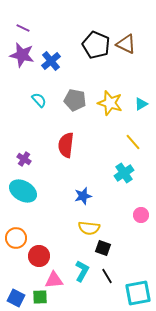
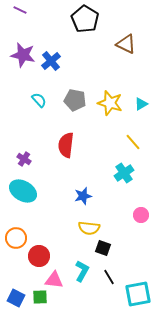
purple line: moved 3 px left, 18 px up
black pentagon: moved 11 px left, 26 px up; rotated 8 degrees clockwise
purple star: moved 1 px right
black line: moved 2 px right, 1 px down
pink triangle: rotated 12 degrees clockwise
cyan square: moved 1 px down
